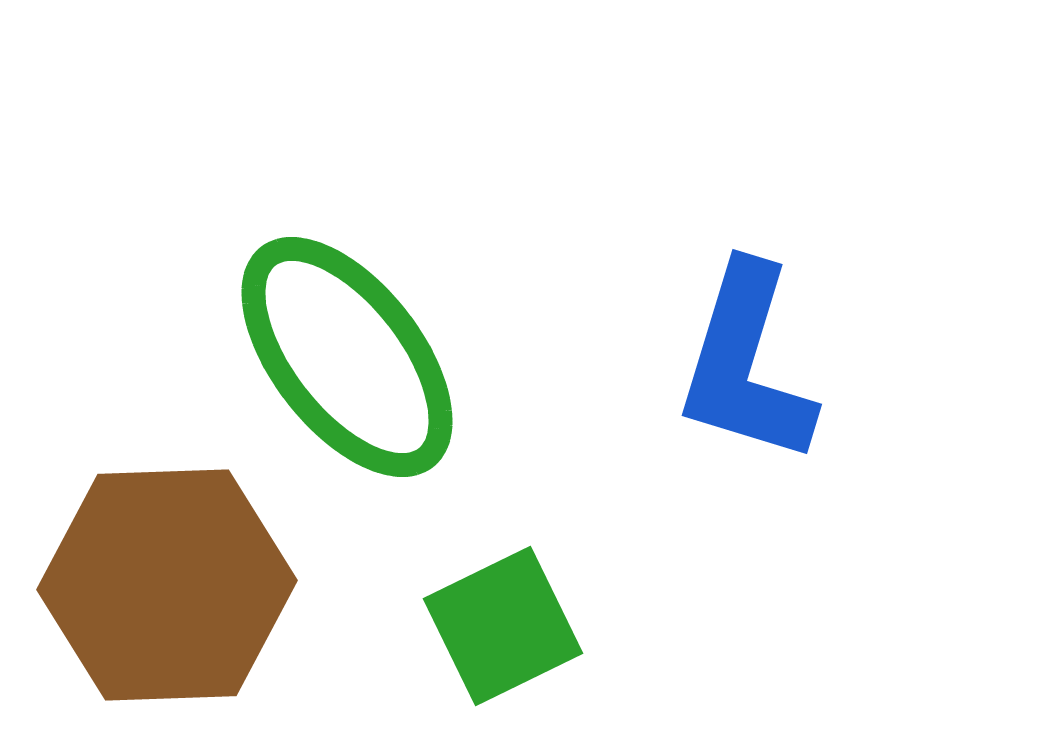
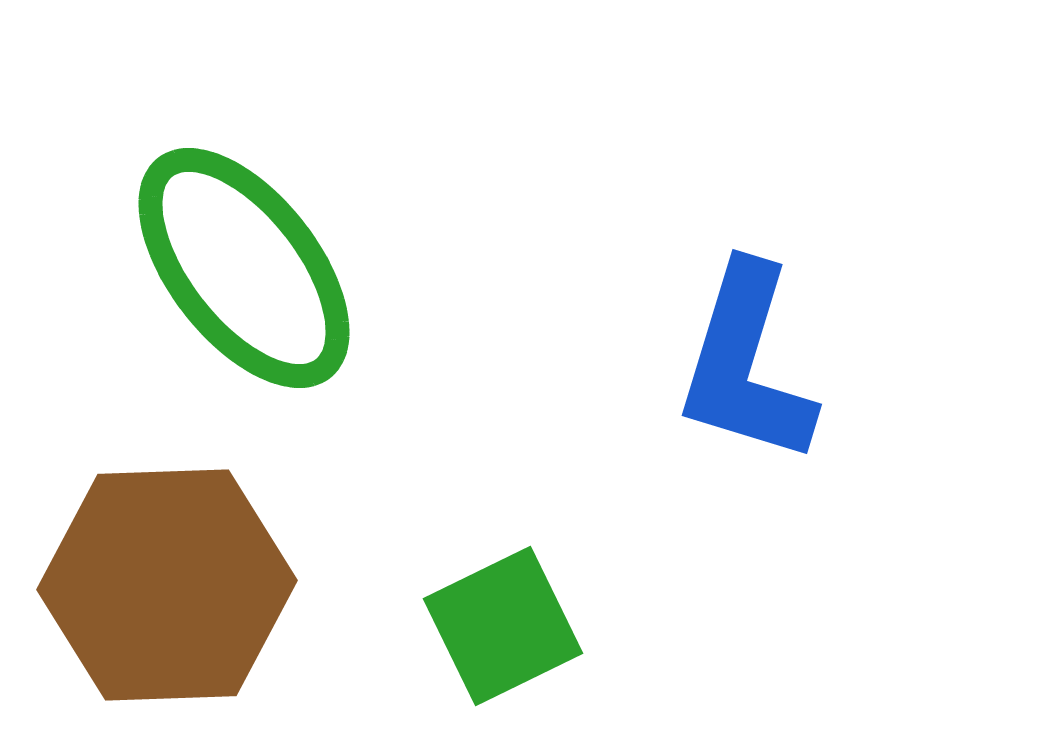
green ellipse: moved 103 px left, 89 px up
